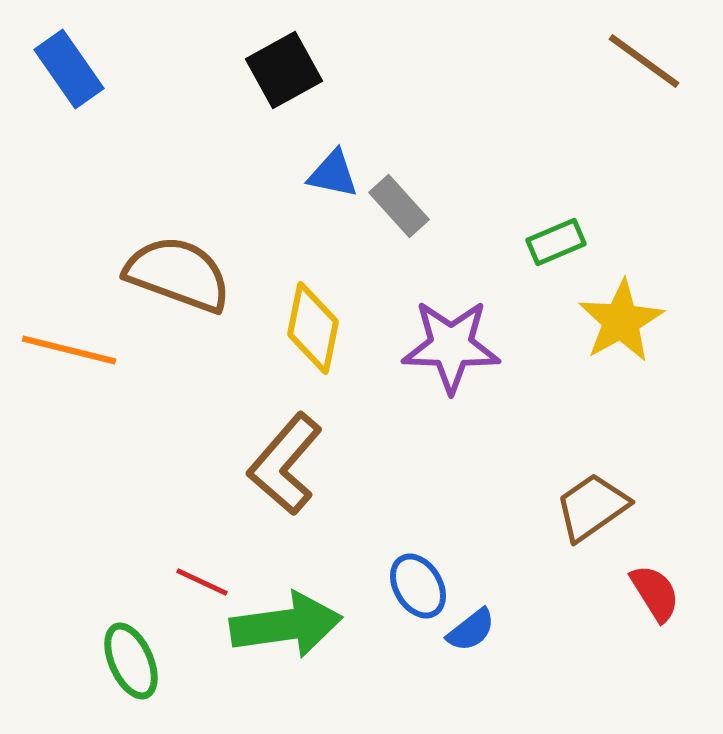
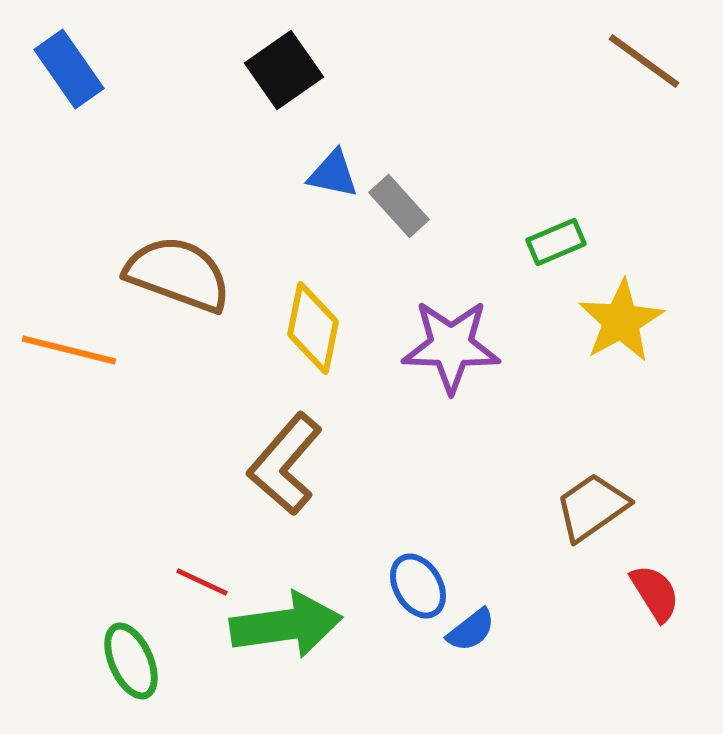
black square: rotated 6 degrees counterclockwise
